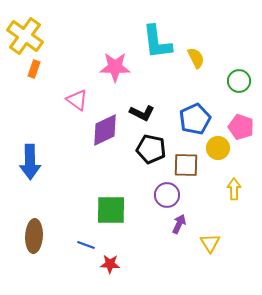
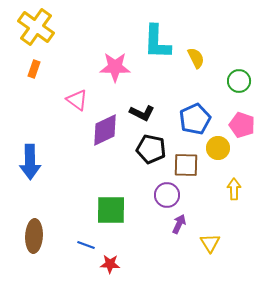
yellow cross: moved 11 px right, 9 px up
cyan L-shape: rotated 9 degrees clockwise
pink pentagon: moved 1 px right, 2 px up
